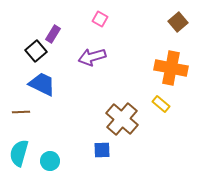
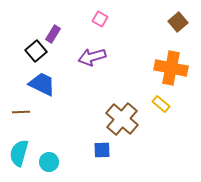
cyan circle: moved 1 px left, 1 px down
